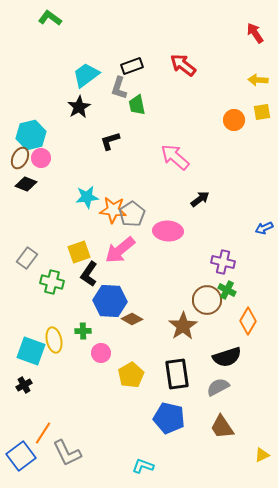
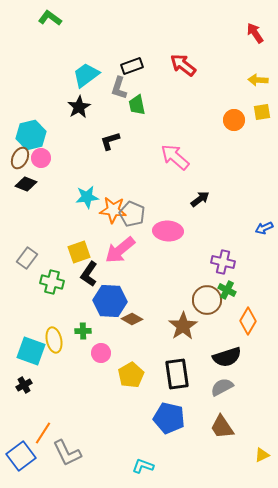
gray pentagon at (132, 214): rotated 15 degrees counterclockwise
gray semicircle at (218, 387): moved 4 px right
